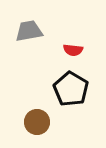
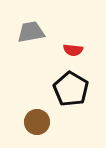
gray trapezoid: moved 2 px right, 1 px down
